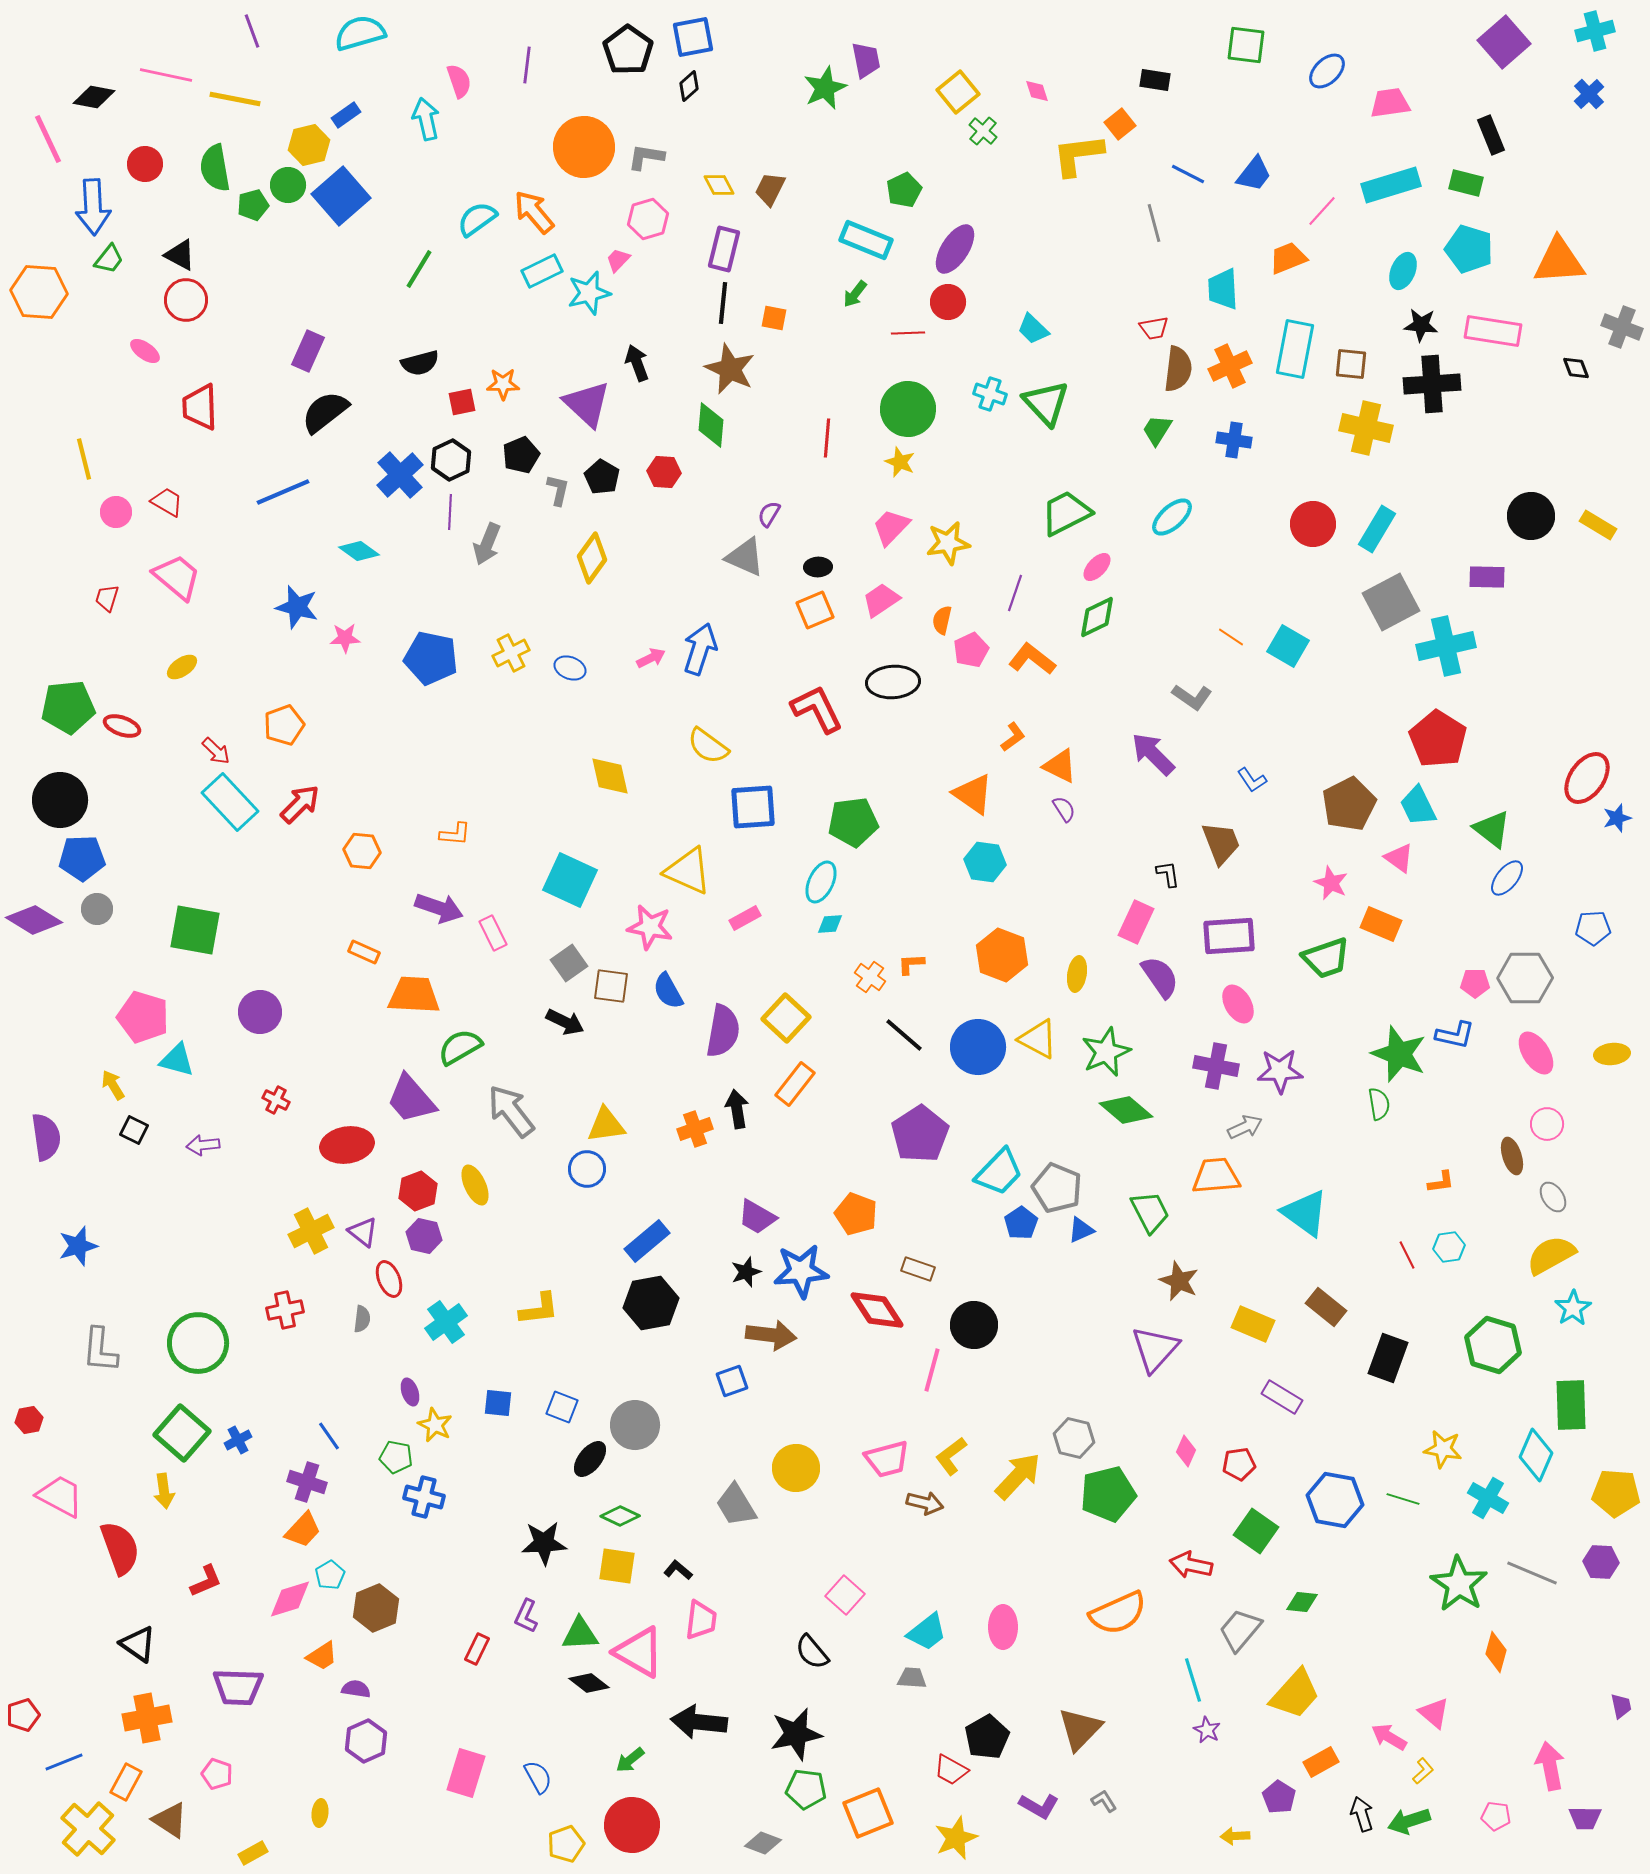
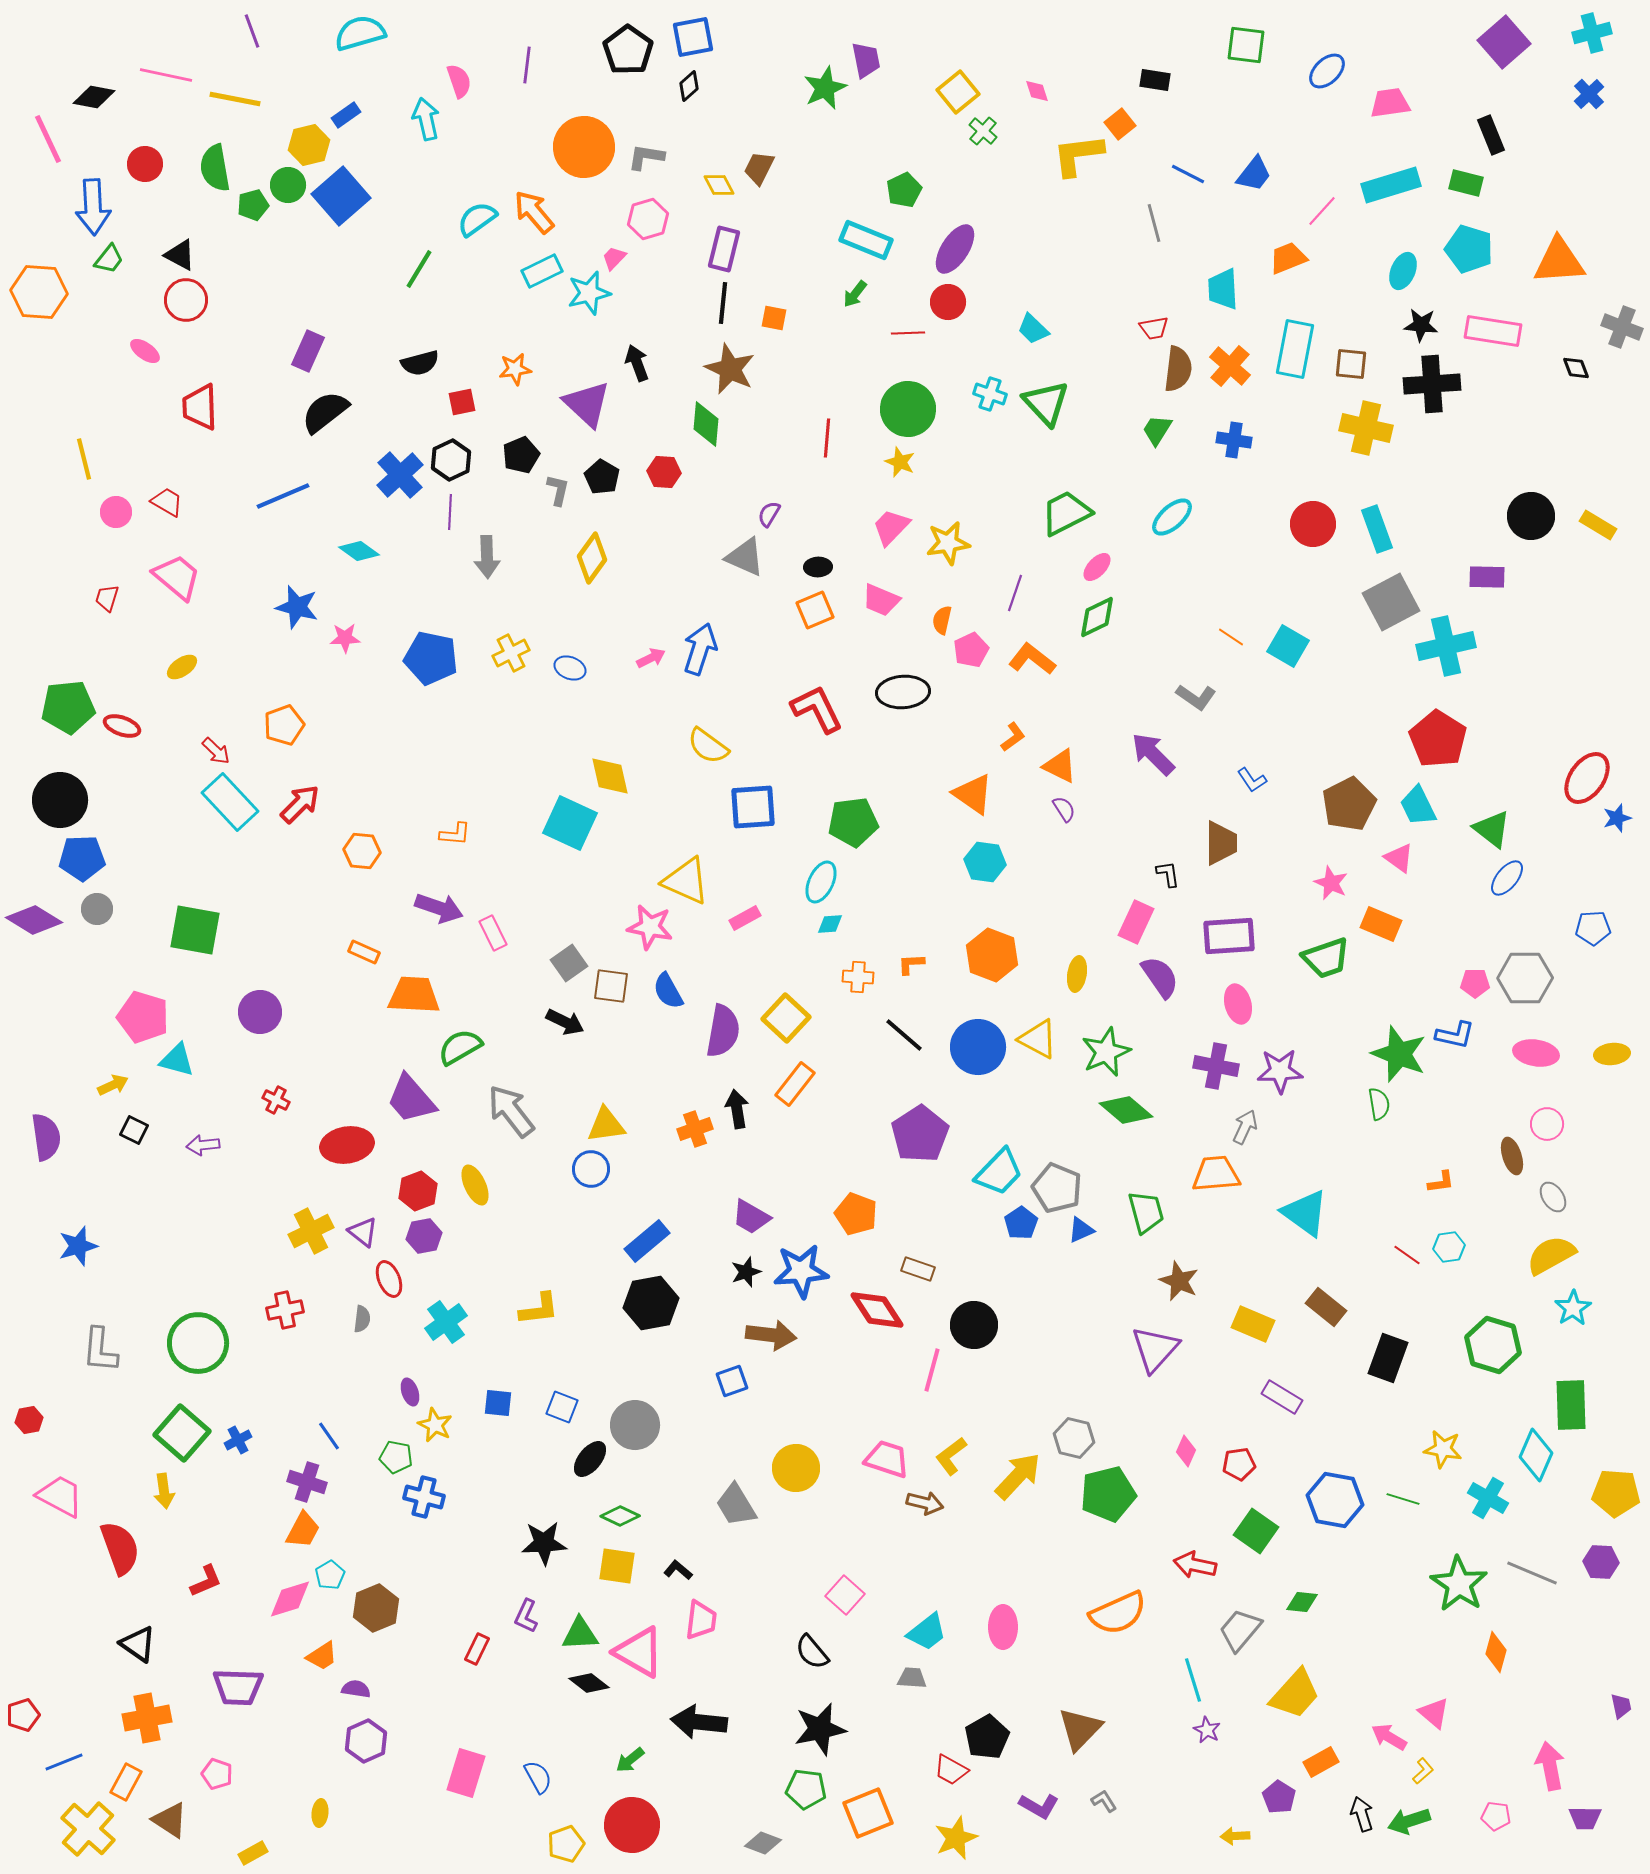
cyan cross at (1595, 31): moved 3 px left, 2 px down
brown trapezoid at (770, 189): moved 11 px left, 21 px up
pink trapezoid at (618, 260): moved 4 px left, 2 px up
orange cross at (1230, 366): rotated 24 degrees counterclockwise
orange star at (503, 384): moved 12 px right, 15 px up; rotated 8 degrees counterclockwise
green diamond at (711, 425): moved 5 px left, 1 px up
blue line at (283, 492): moved 4 px down
cyan rectangle at (1377, 529): rotated 51 degrees counterclockwise
gray arrow at (487, 544): moved 13 px down; rotated 24 degrees counterclockwise
pink trapezoid at (881, 600): rotated 123 degrees counterclockwise
black ellipse at (893, 682): moved 10 px right, 10 px down
gray L-shape at (1192, 697): moved 4 px right
brown trapezoid at (1221, 843): rotated 21 degrees clockwise
yellow triangle at (688, 871): moved 2 px left, 10 px down
cyan square at (570, 880): moved 57 px up
orange hexagon at (1002, 955): moved 10 px left
orange cross at (870, 977): moved 12 px left; rotated 32 degrees counterclockwise
pink ellipse at (1238, 1004): rotated 15 degrees clockwise
pink ellipse at (1536, 1053): rotated 48 degrees counterclockwise
yellow arrow at (113, 1085): rotated 96 degrees clockwise
gray arrow at (1245, 1127): rotated 40 degrees counterclockwise
blue circle at (587, 1169): moved 4 px right
orange trapezoid at (1216, 1176): moved 2 px up
green trapezoid at (1150, 1212): moved 4 px left; rotated 12 degrees clockwise
purple trapezoid at (757, 1217): moved 6 px left
purple hexagon at (424, 1236): rotated 24 degrees counterclockwise
red line at (1407, 1255): rotated 28 degrees counterclockwise
pink trapezoid at (887, 1459): rotated 147 degrees counterclockwise
orange trapezoid at (303, 1530): rotated 15 degrees counterclockwise
red arrow at (1191, 1565): moved 4 px right
black star at (796, 1734): moved 24 px right, 5 px up
